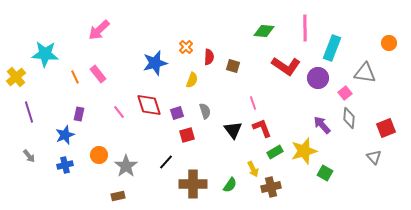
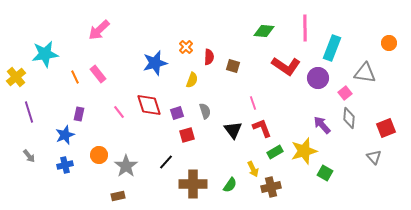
cyan star at (45, 54): rotated 12 degrees counterclockwise
